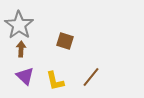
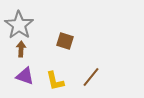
purple triangle: rotated 24 degrees counterclockwise
